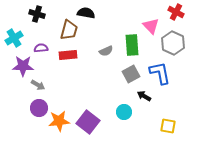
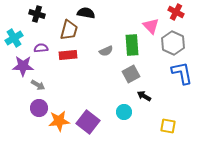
blue L-shape: moved 22 px right
